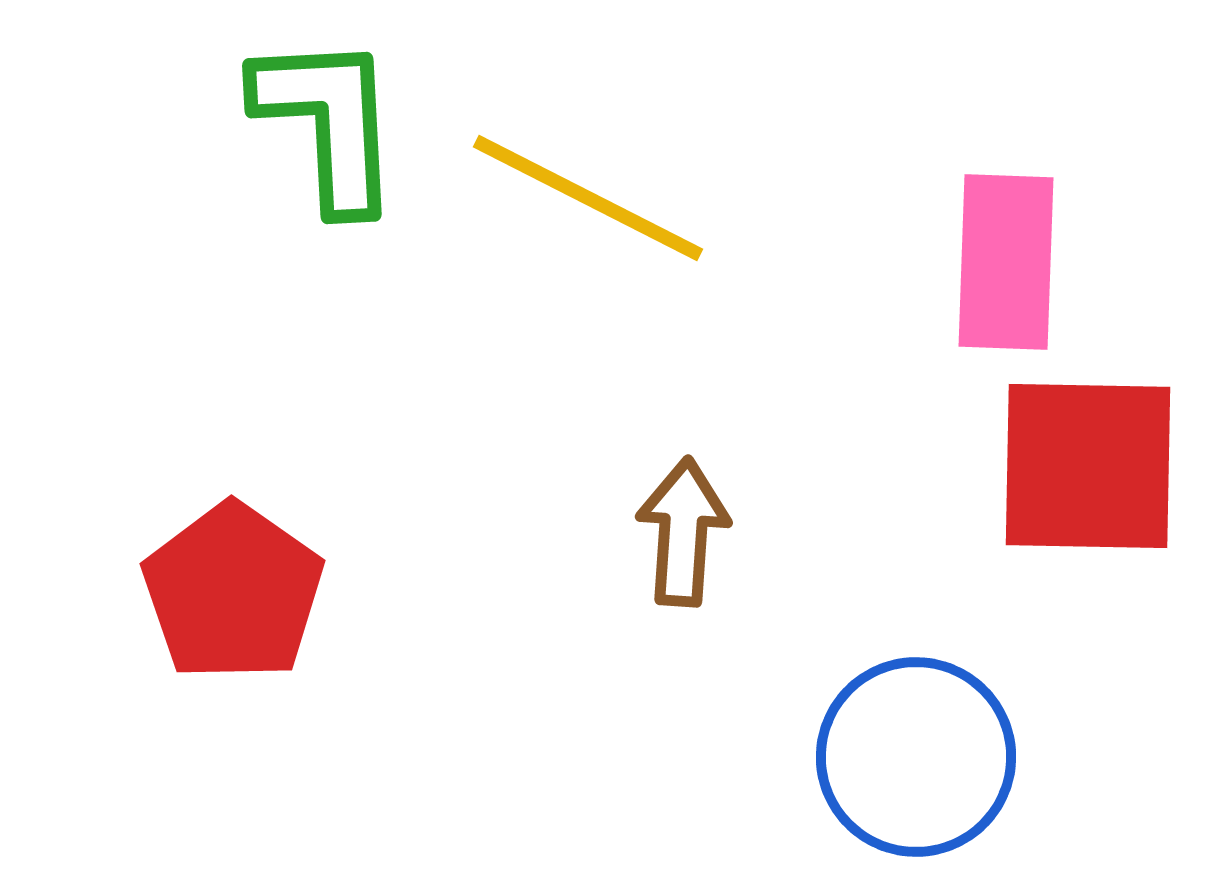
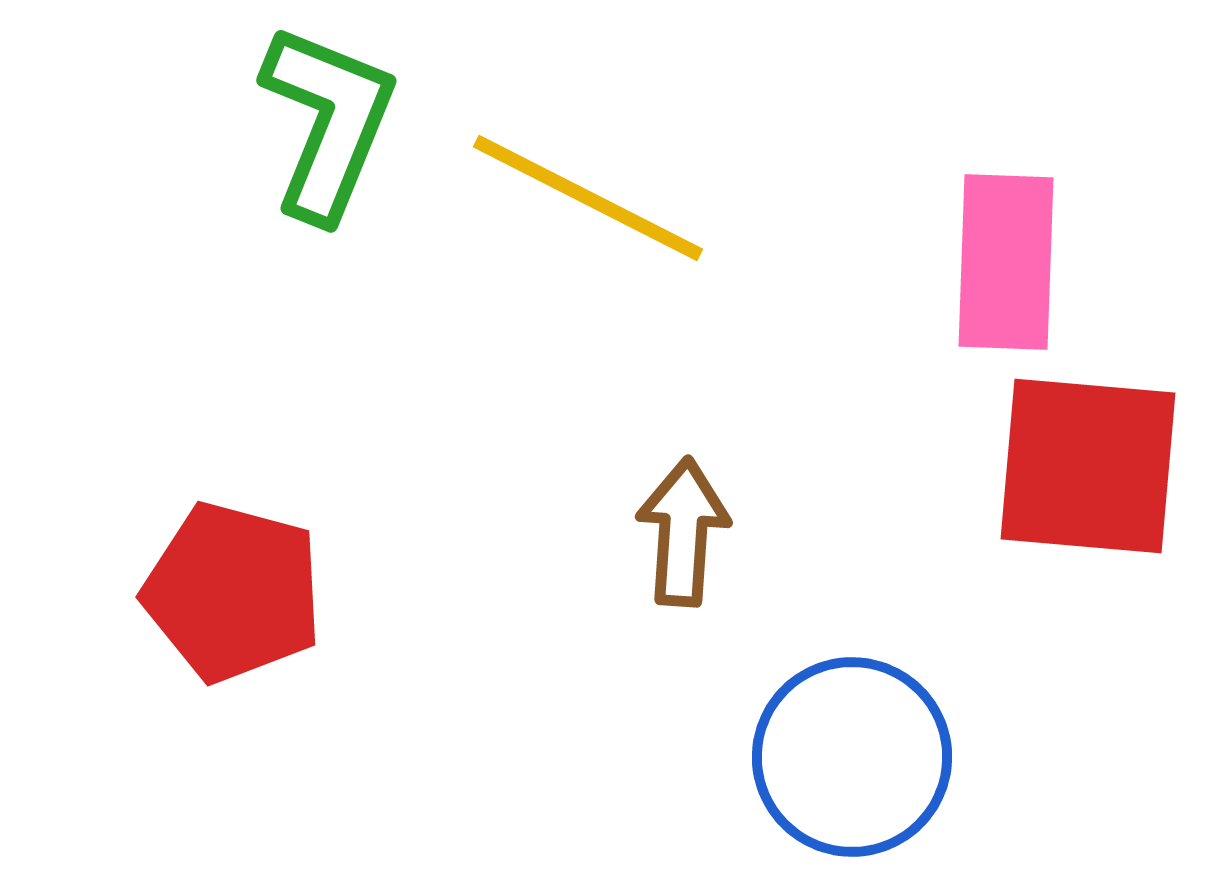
green L-shape: rotated 25 degrees clockwise
red square: rotated 4 degrees clockwise
red pentagon: rotated 20 degrees counterclockwise
blue circle: moved 64 px left
